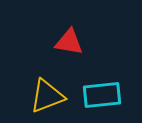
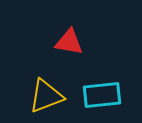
yellow triangle: moved 1 px left
